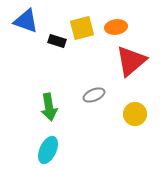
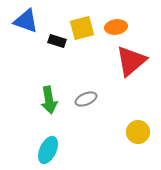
gray ellipse: moved 8 px left, 4 px down
green arrow: moved 7 px up
yellow circle: moved 3 px right, 18 px down
